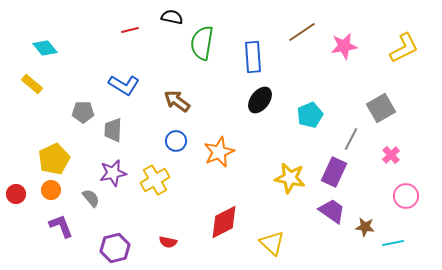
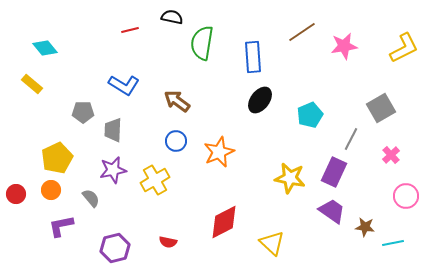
yellow pentagon: moved 3 px right, 1 px up
purple star: moved 3 px up
purple L-shape: rotated 80 degrees counterclockwise
